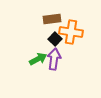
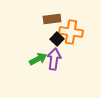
black square: moved 2 px right
